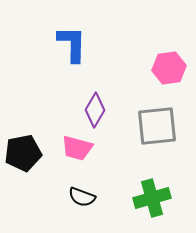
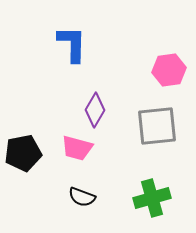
pink hexagon: moved 2 px down
